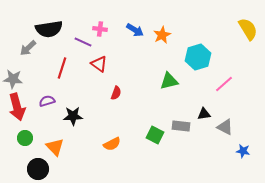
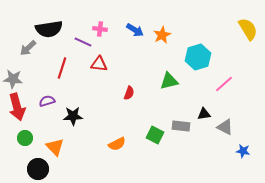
red triangle: rotated 30 degrees counterclockwise
red semicircle: moved 13 px right
orange semicircle: moved 5 px right
